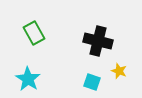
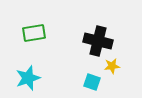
green rectangle: rotated 70 degrees counterclockwise
yellow star: moved 7 px left, 5 px up; rotated 28 degrees counterclockwise
cyan star: moved 1 px up; rotated 20 degrees clockwise
